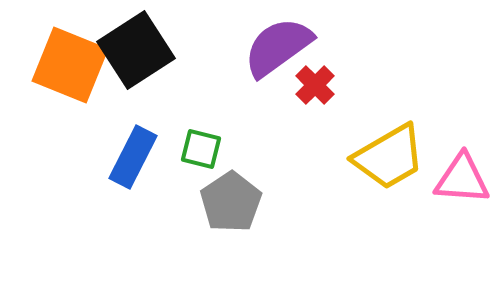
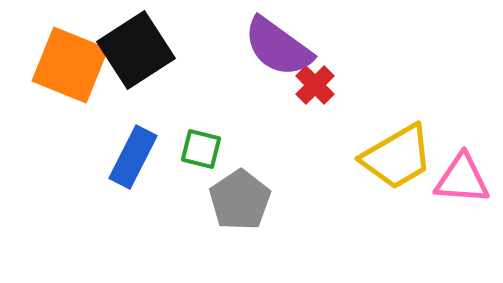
purple semicircle: rotated 108 degrees counterclockwise
yellow trapezoid: moved 8 px right
gray pentagon: moved 9 px right, 2 px up
